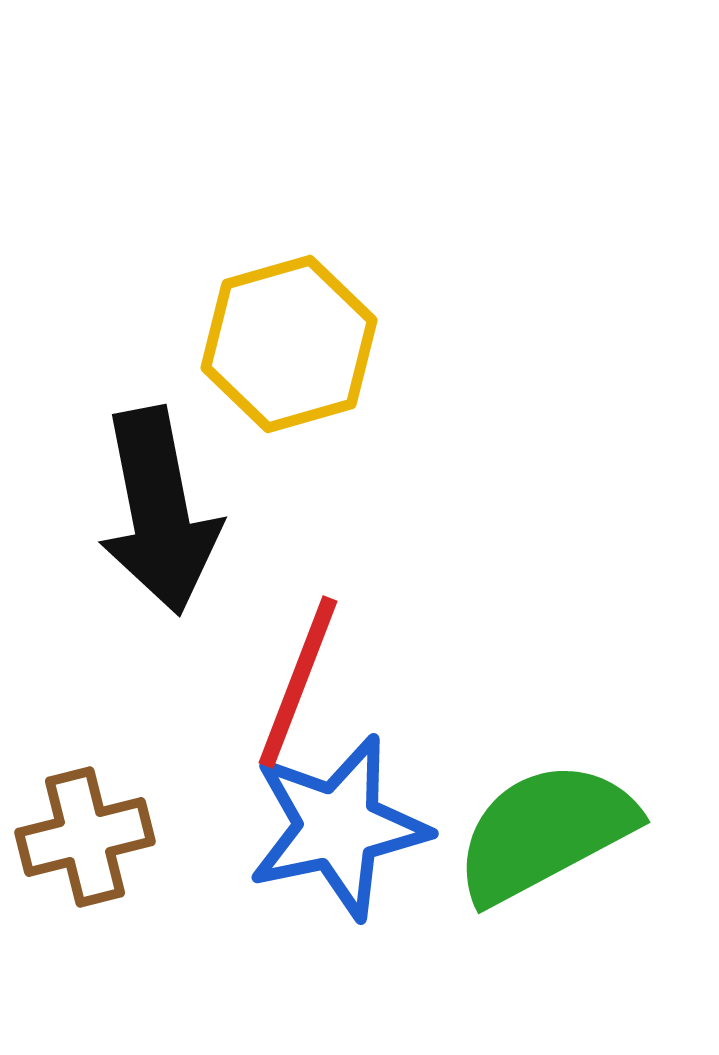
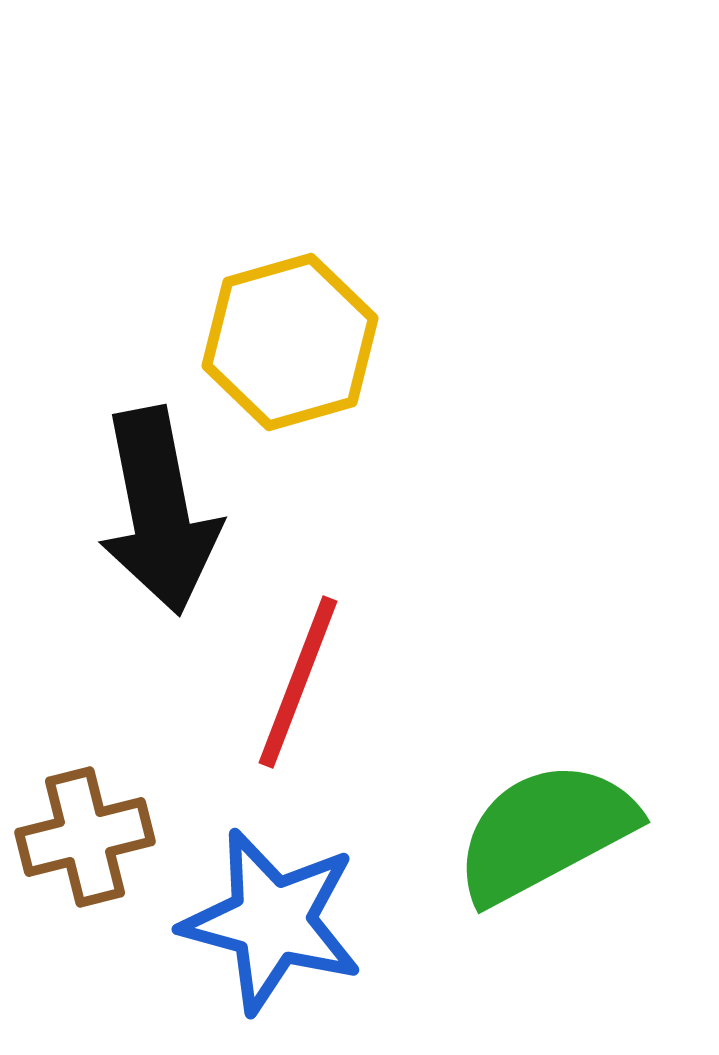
yellow hexagon: moved 1 px right, 2 px up
blue star: moved 66 px left, 94 px down; rotated 27 degrees clockwise
